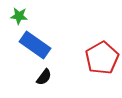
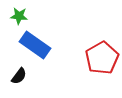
black semicircle: moved 25 px left, 1 px up
